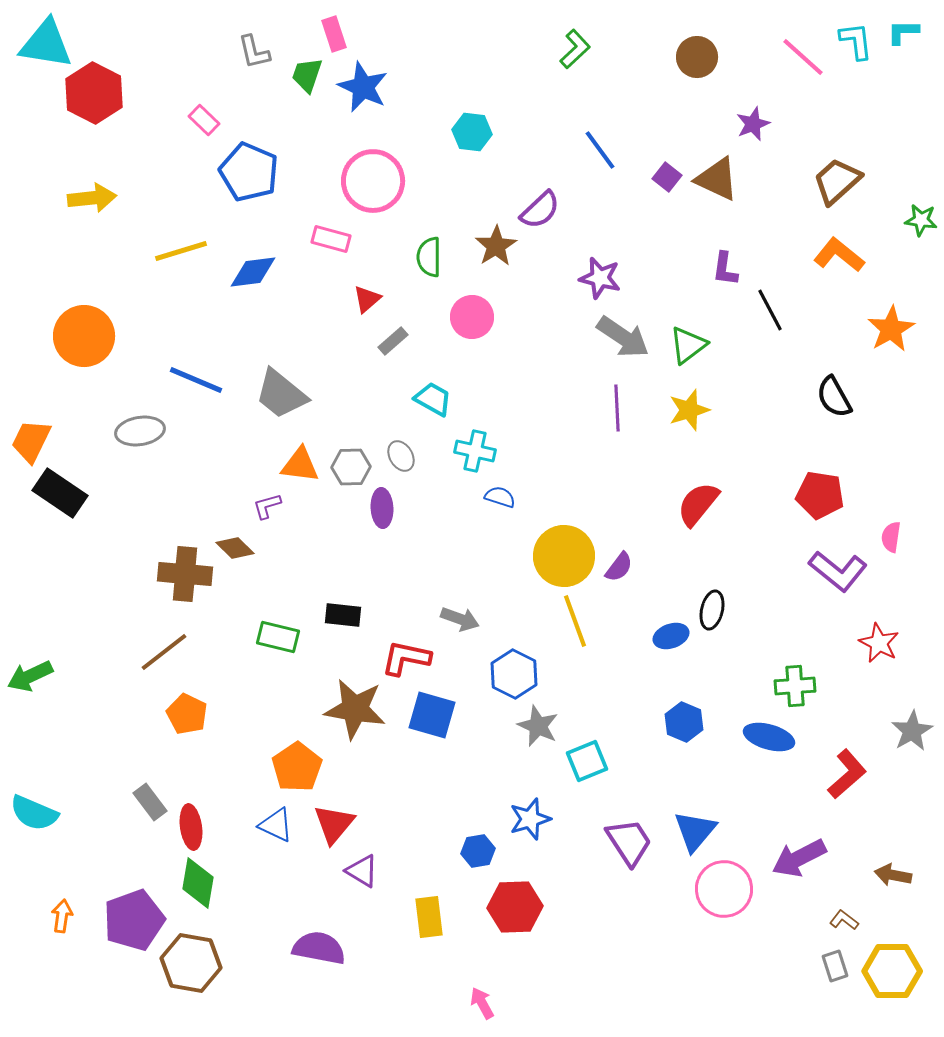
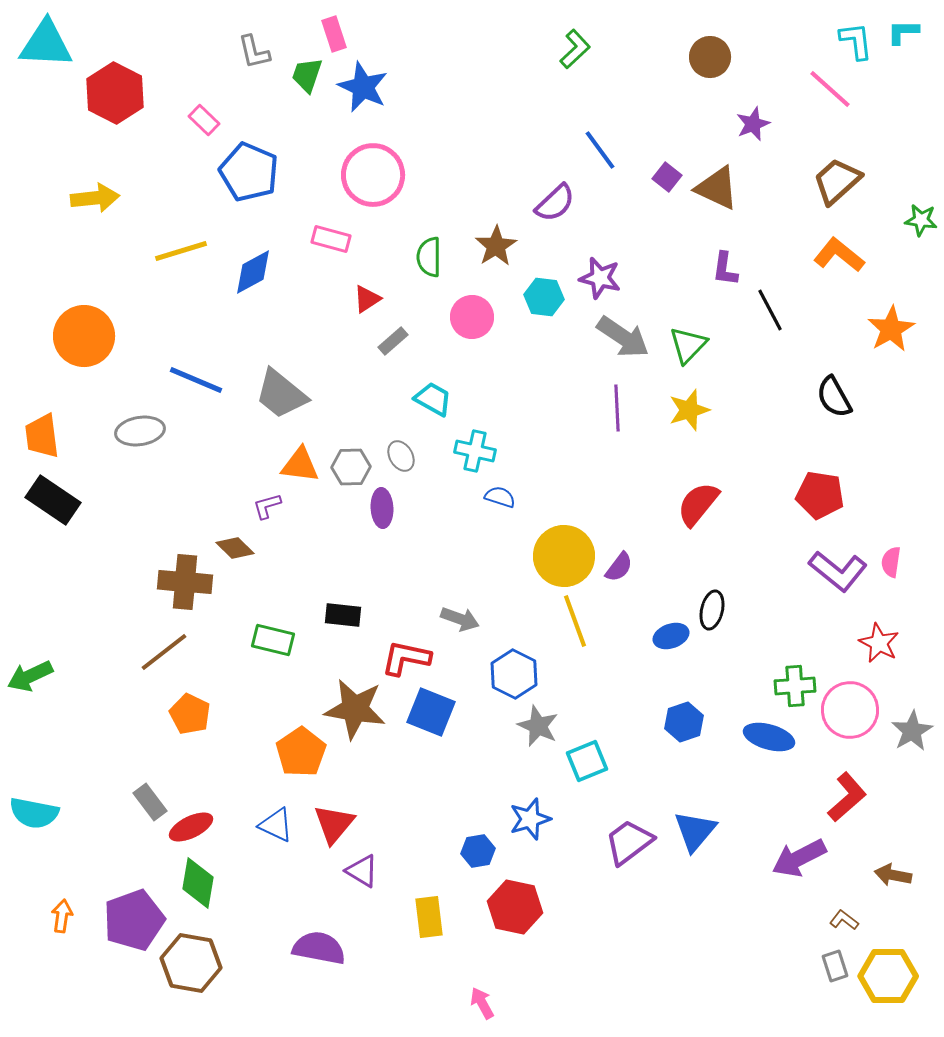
cyan triangle at (46, 44): rotated 6 degrees counterclockwise
brown circle at (697, 57): moved 13 px right
pink line at (803, 57): moved 27 px right, 32 px down
red hexagon at (94, 93): moved 21 px right
cyan hexagon at (472, 132): moved 72 px right, 165 px down
brown triangle at (717, 179): moved 9 px down
pink circle at (373, 181): moved 6 px up
yellow arrow at (92, 198): moved 3 px right
purple semicircle at (540, 210): moved 15 px right, 7 px up
blue diamond at (253, 272): rotated 21 degrees counterclockwise
red triangle at (367, 299): rotated 8 degrees clockwise
green triangle at (688, 345): rotated 9 degrees counterclockwise
orange trapezoid at (31, 441): moved 11 px right, 5 px up; rotated 33 degrees counterclockwise
black rectangle at (60, 493): moved 7 px left, 7 px down
pink semicircle at (891, 537): moved 25 px down
brown cross at (185, 574): moved 8 px down
green rectangle at (278, 637): moved 5 px left, 3 px down
orange pentagon at (187, 714): moved 3 px right
blue square at (432, 715): moved 1 px left, 3 px up; rotated 6 degrees clockwise
blue hexagon at (684, 722): rotated 18 degrees clockwise
orange pentagon at (297, 767): moved 4 px right, 15 px up
red L-shape at (847, 774): moved 23 px down
cyan semicircle at (34, 813): rotated 12 degrees counterclockwise
red ellipse at (191, 827): rotated 72 degrees clockwise
purple trapezoid at (629, 842): rotated 94 degrees counterclockwise
pink circle at (724, 889): moved 126 px right, 179 px up
red hexagon at (515, 907): rotated 14 degrees clockwise
yellow hexagon at (892, 971): moved 4 px left, 5 px down
